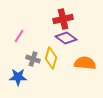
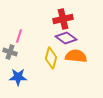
pink line: rotated 16 degrees counterclockwise
gray cross: moved 23 px left, 7 px up
orange semicircle: moved 9 px left, 7 px up
